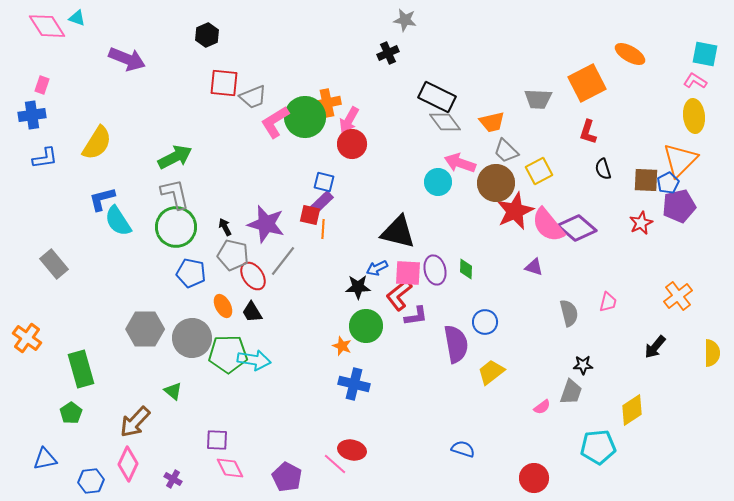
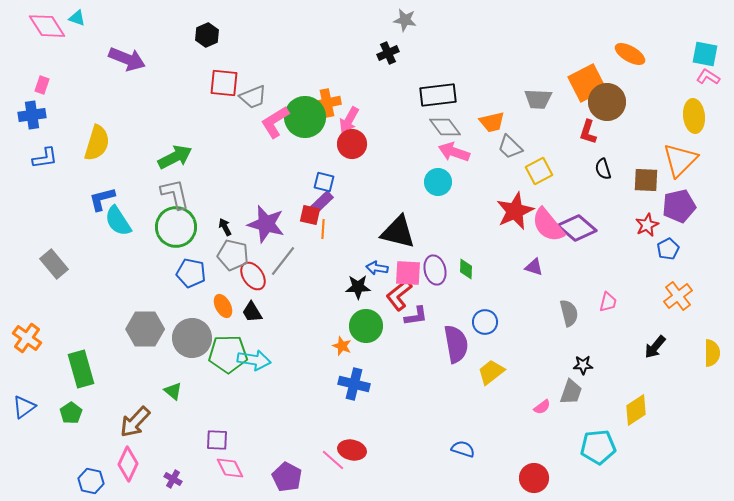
pink L-shape at (695, 81): moved 13 px right, 4 px up
black rectangle at (437, 97): moved 1 px right, 2 px up; rotated 33 degrees counterclockwise
gray diamond at (445, 122): moved 5 px down
yellow semicircle at (97, 143): rotated 15 degrees counterclockwise
gray trapezoid at (506, 151): moved 4 px right, 4 px up
pink arrow at (460, 163): moved 6 px left, 11 px up
brown circle at (496, 183): moved 111 px right, 81 px up
blue pentagon at (668, 183): moved 66 px down
red star at (641, 223): moved 6 px right, 2 px down
blue arrow at (377, 268): rotated 35 degrees clockwise
yellow diamond at (632, 410): moved 4 px right
blue triangle at (45, 459): moved 21 px left, 52 px up; rotated 25 degrees counterclockwise
pink line at (335, 464): moved 2 px left, 4 px up
blue hexagon at (91, 481): rotated 20 degrees clockwise
